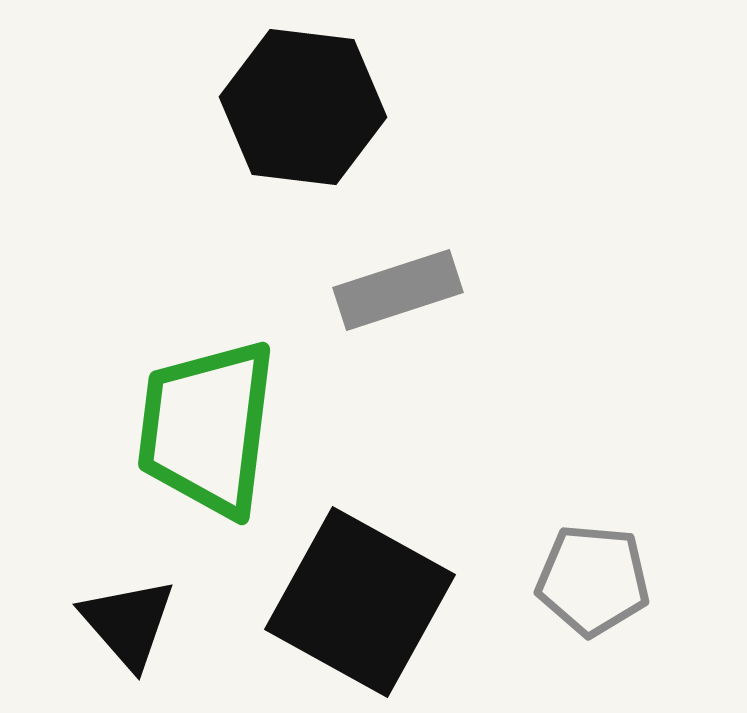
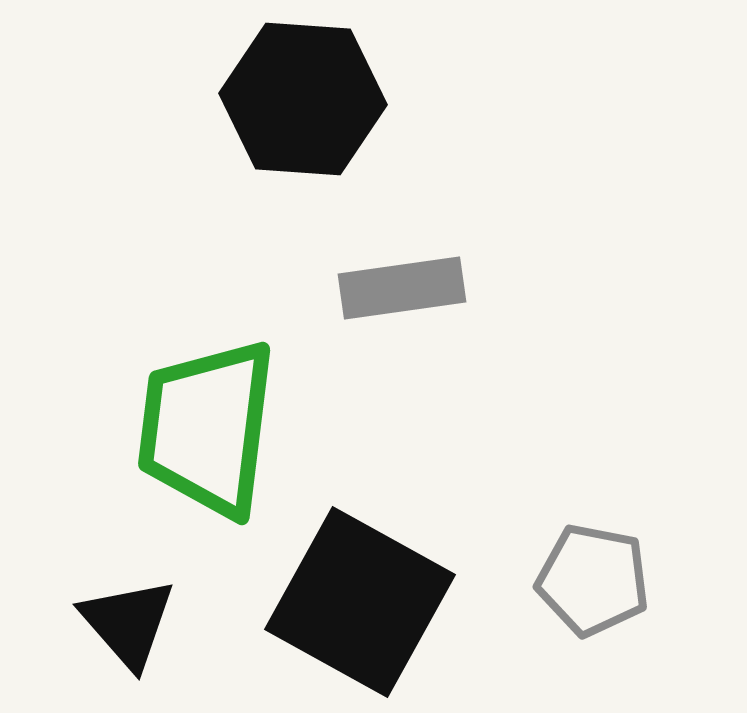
black hexagon: moved 8 px up; rotated 3 degrees counterclockwise
gray rectangle: moved 4 px right, 2 px up; rotated 10 degrees clockwise
gray pentagon: rotated 6 degrees clockwise
